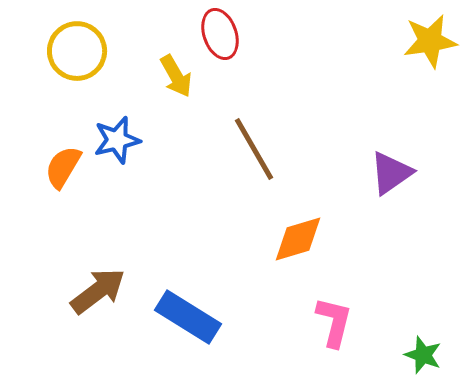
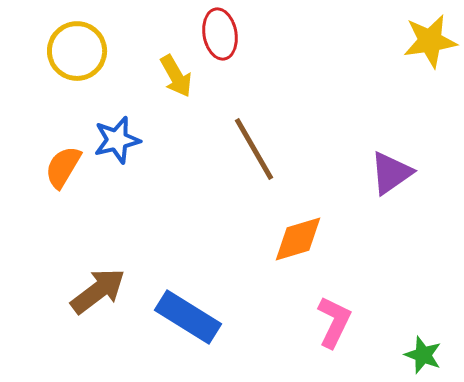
red ellipse: rotated 9 degrees clockwise
pink L-shape: rotated 12 degrees clockwise
